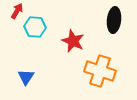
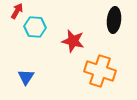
red star: rotated 10 degrees counterclockwise
